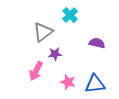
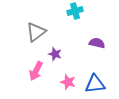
cyan cross: moved 5 px right, 4 px up; rotated 28 degrees clockwise
gray triangle: moved 7 px left
purple star: rotated 24 degrees clockwise
